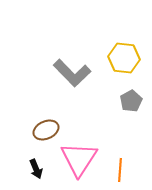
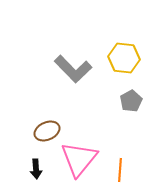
gray L-shape: moved 1 px right, 4 px up
brown ellipse: moved 1 px right, 1 px down
pink triangle: rotated 6 degrees clockwise
black arrow: rotated 18 degrees clockwise
